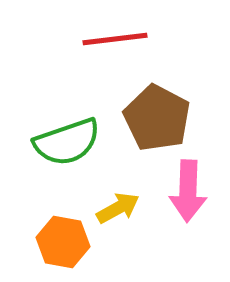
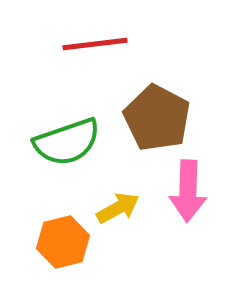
red line: moved 20 px left, 5 px down
orange hexagon: rotated 24 degrees counterclockwise
